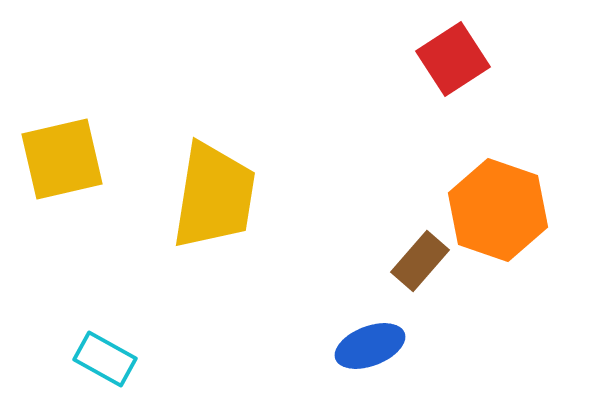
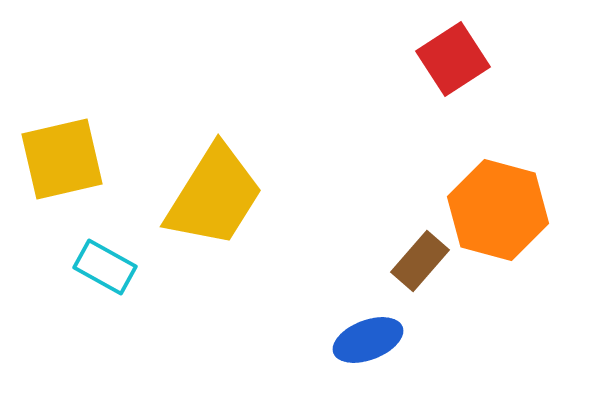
yellow trapezoid: rotated 23 degrees clockwise
orange hexagon: rotated 4 degrees counterclockwise
blue ellipse: moved 2 px left, 6 px up
cyan rectangle: moved 92 px up
